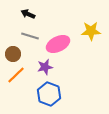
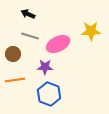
purple star: rotated 14 degrees clockwise
orange line: moved 1 px left, 5 px down; rotated 36 degrees clockwise
